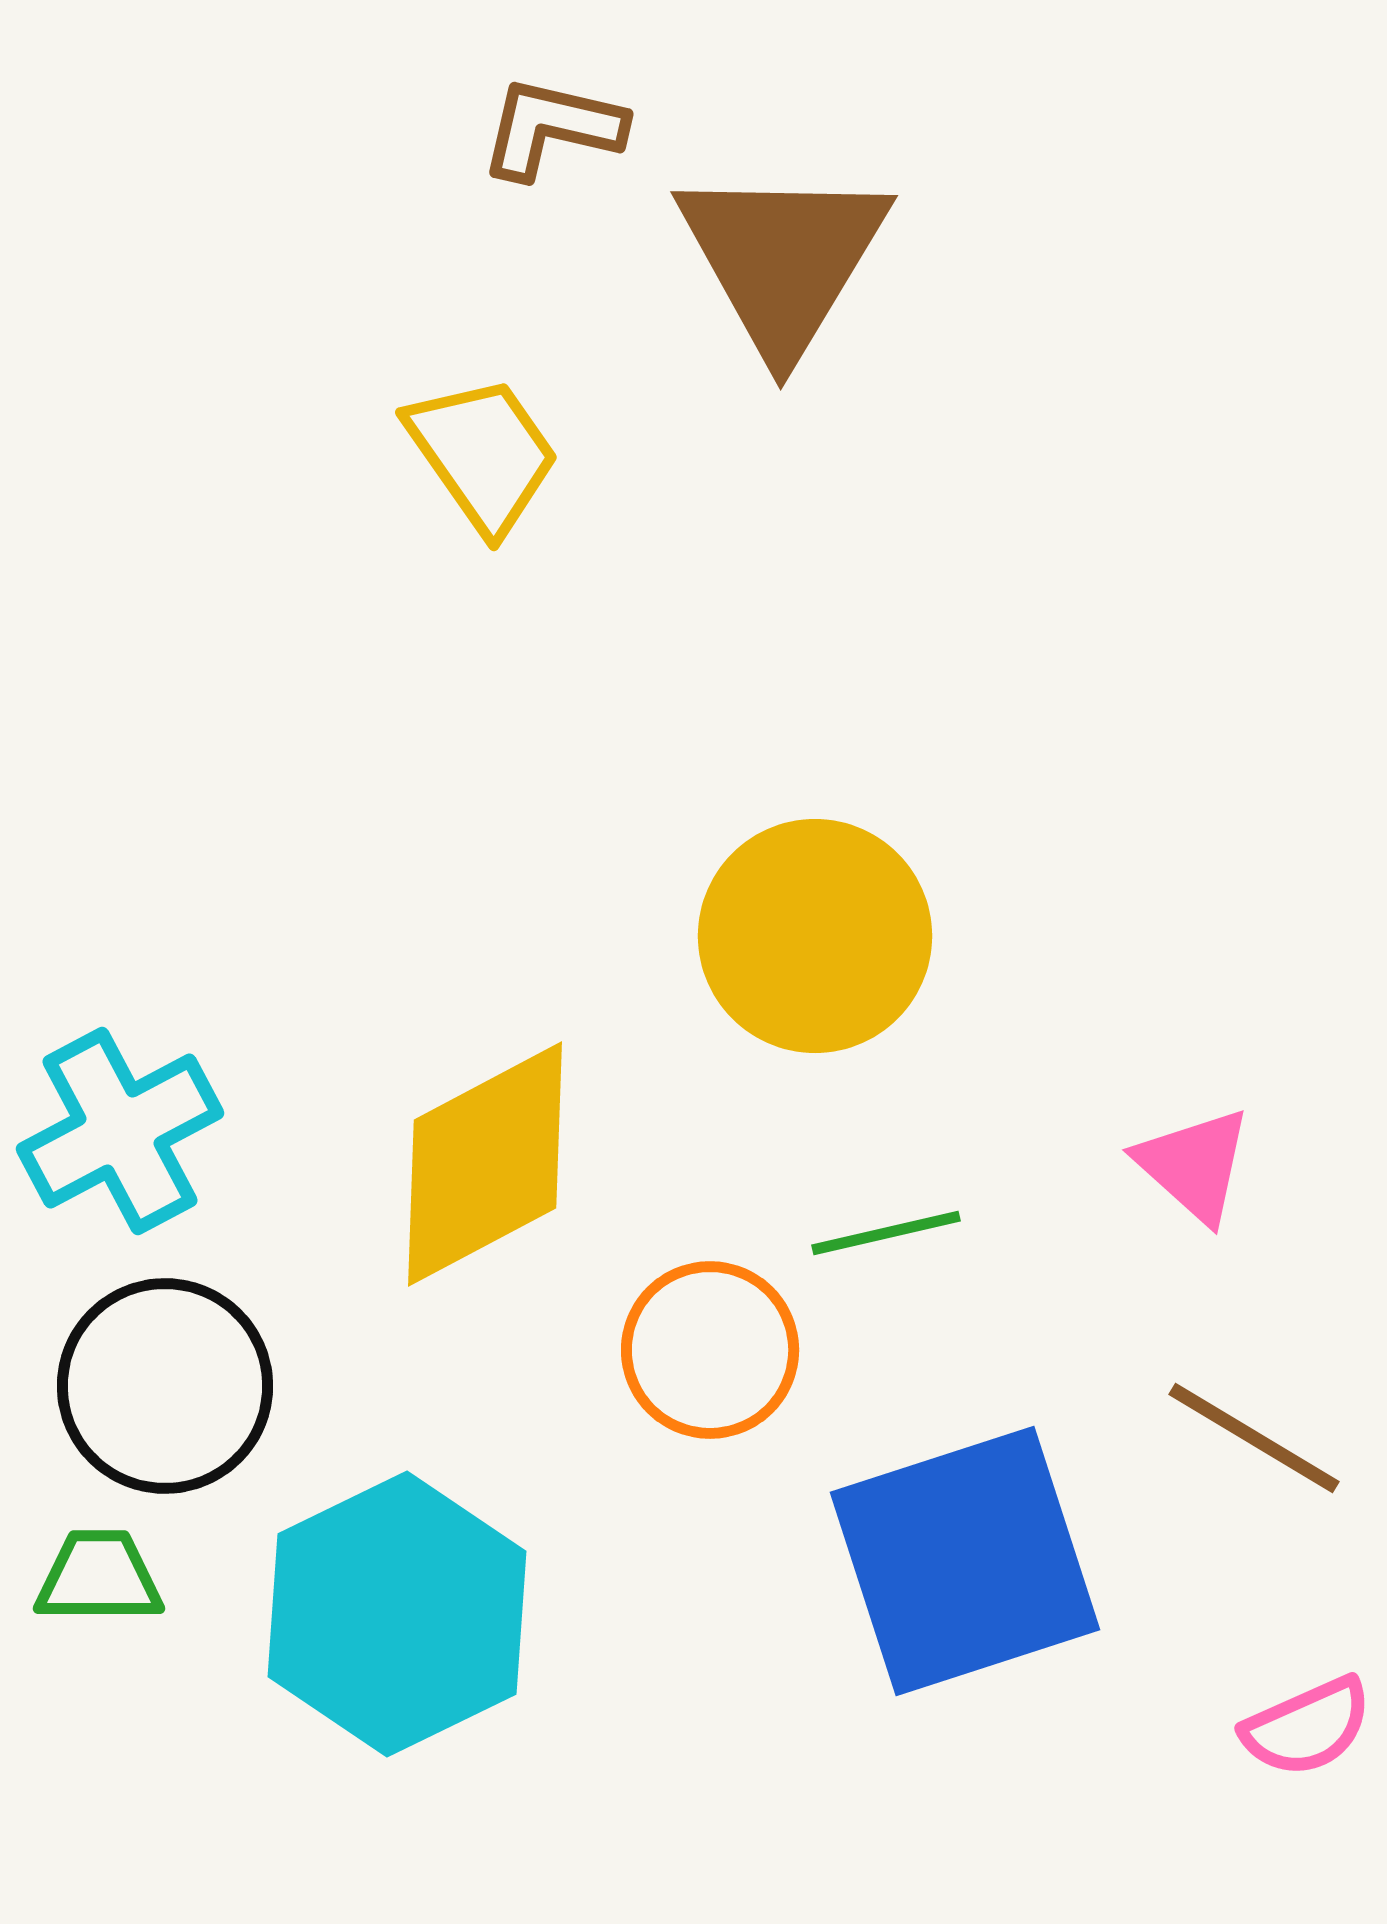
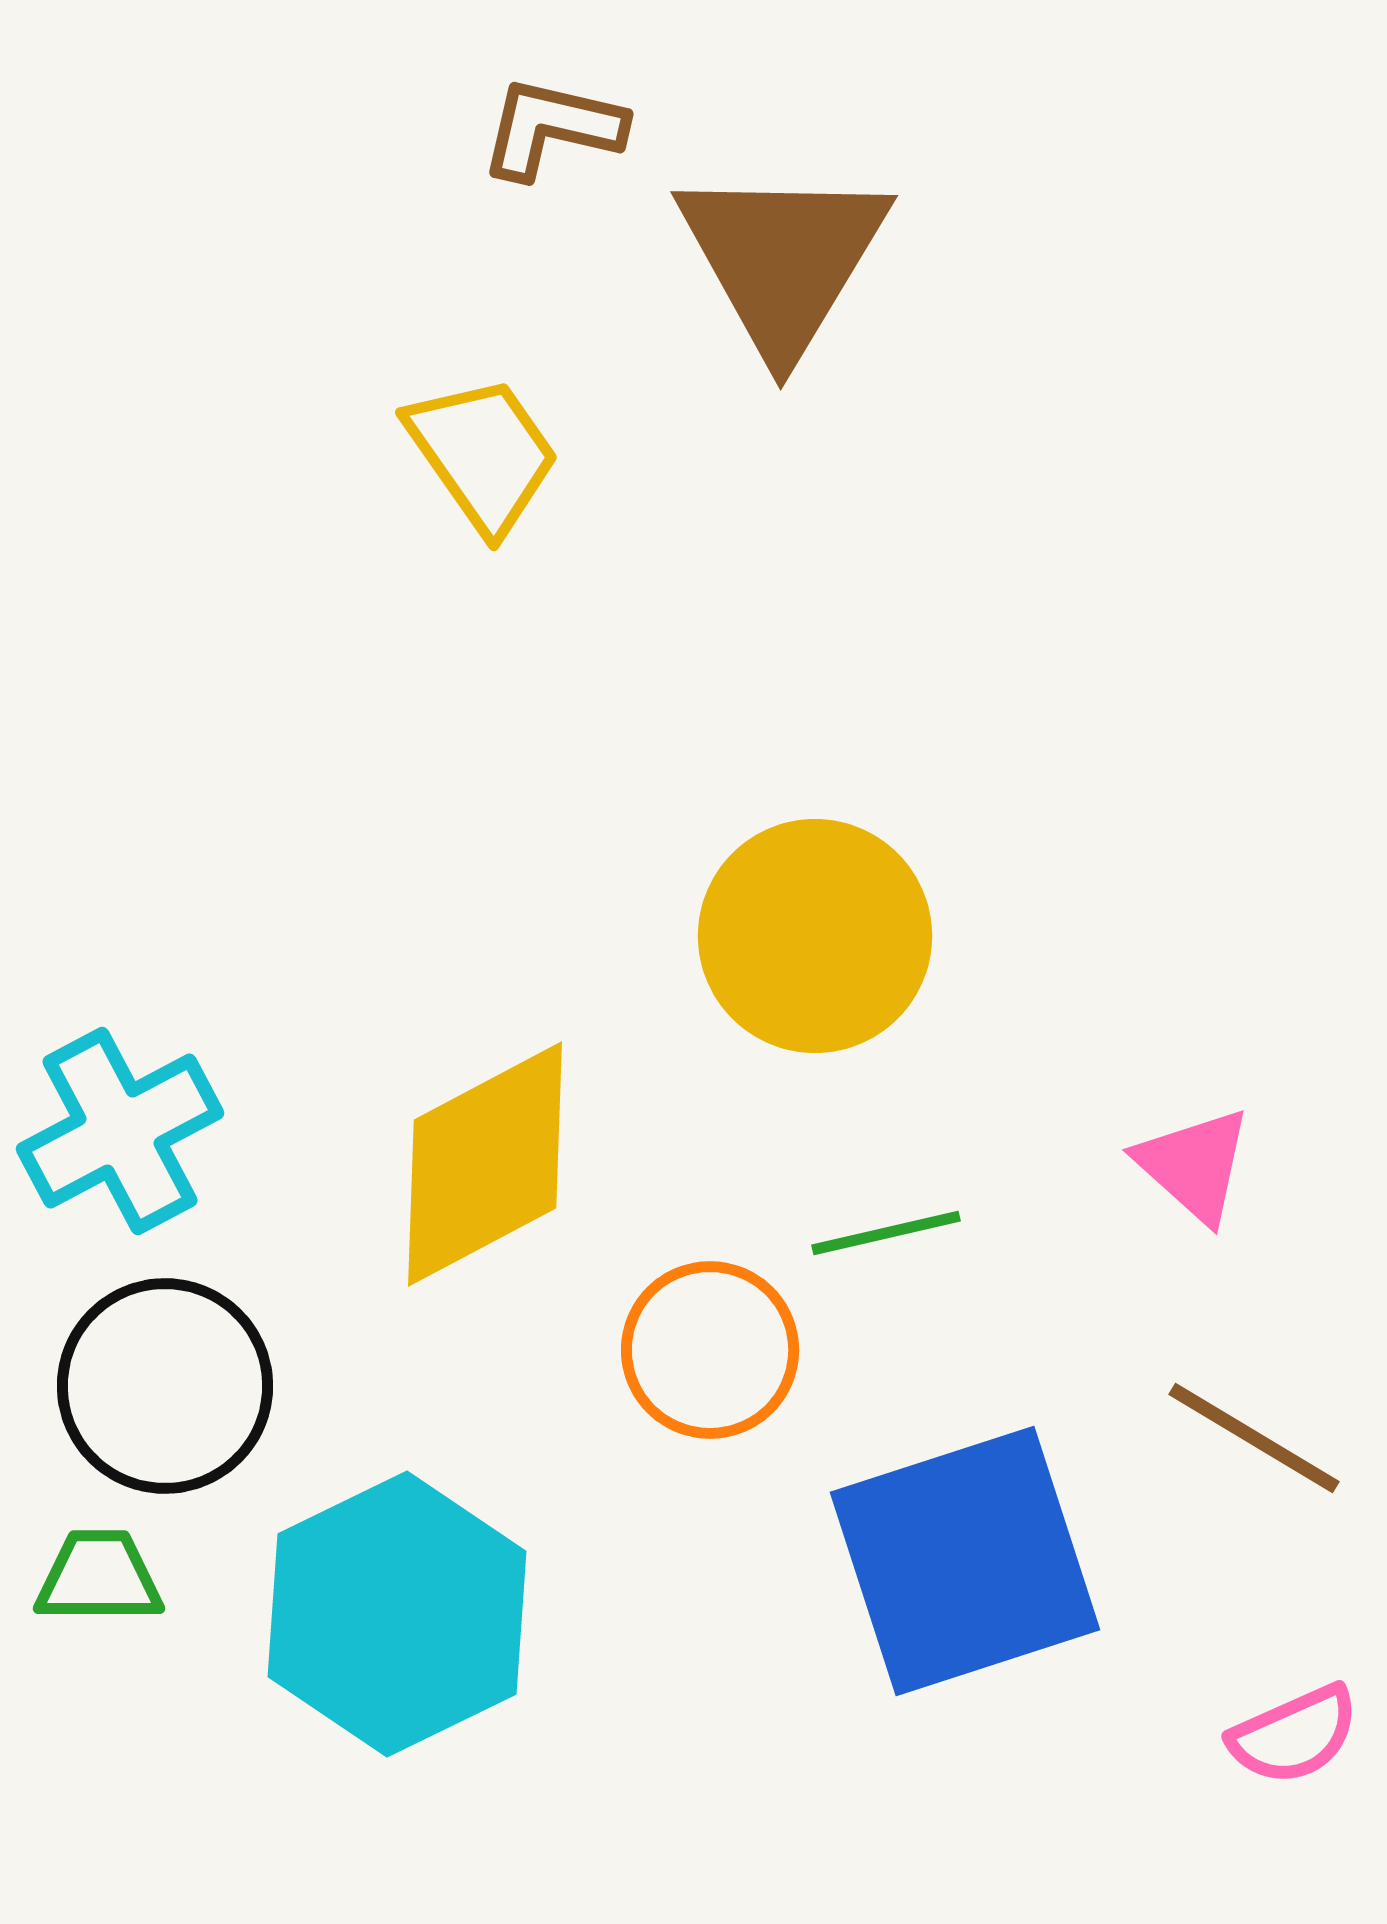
pink semicircle: moved 13 px left, 8 px down
